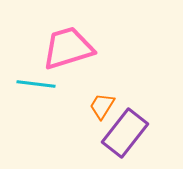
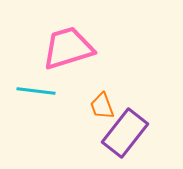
cyan line: moved 7 px down
orange trapezoid: rotated 52 degrees counterclockwise
